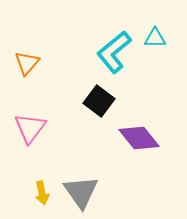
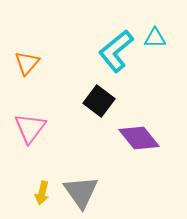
cyan L-shape: moved 2 px right, 1 px up
yellow arrow: rotated 25 degrees clockwise
